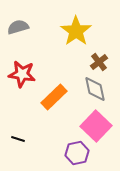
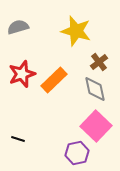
yellow star: rotated 20 degrees counterclockwise
red star: rotated 28 degrees counterclockwise
orange rectangle: moved 17 px up
